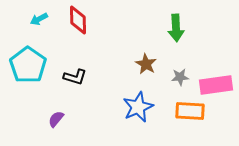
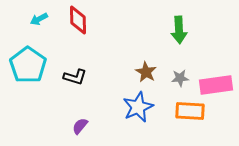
green arrow: moved 3 px right, 2 px down
brown star: moved 8 px down
gray star: moved 1 px down
purple semicircle: moved 24 px right, 7 px down
